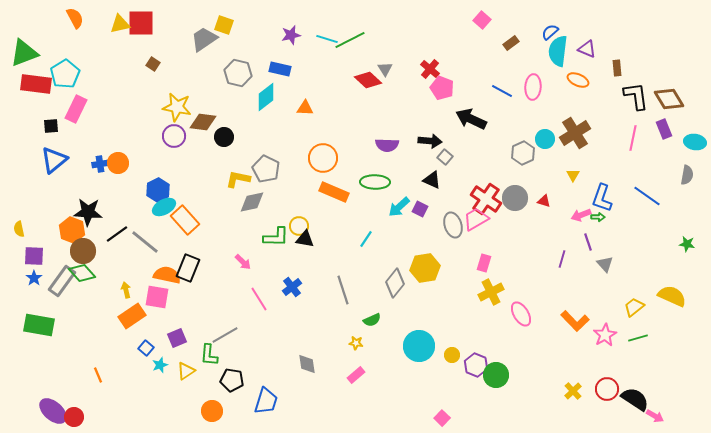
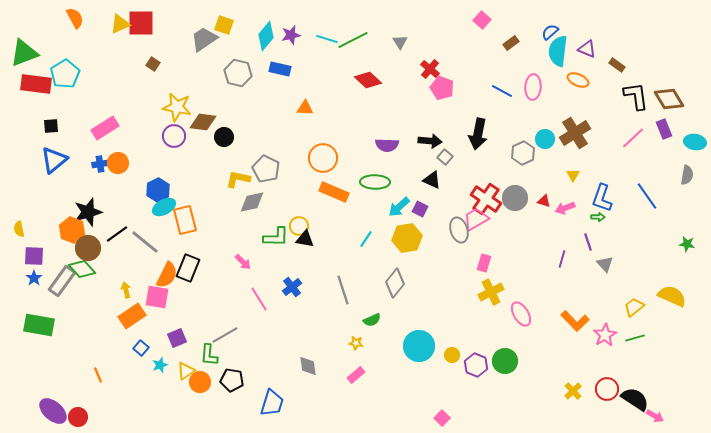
yellow triangle at (120, 24): rotated 10 degrees counterclockwise
green line at (350, 40): moved 3 px right
brown rectangle at (617, 68): moved 3 px up; rotated 49 degrees counterclockwise
gray triangle at (385, 69): moved 15 px right, 27 px up
cyan diamond at (266, 97): moved 61 px up; rotated 12 degrees counterclockwise
pink rectangle at (76, 109): moved 29 px right, 19 px down; rotated 32 degrees clockwise
black arrow at (471, 119): moved 7 px right, 15 px down; rotated 104 degrees counterclockwise
pink line at (633, 138): rotated 35 degrees clockwise
blue line at (647, 196): rotated 20 degrees clockwise
black star at (88, 212): rotated 20 degrees counterclockwise
pink arrow at (581, 215): moved 16 px left, 7 px up
orange rectangle at (185, 220): rotated 28 degrees clockwise
gray ellipse at (453, 225): moved 6 px right, 5 px down
brown circle at (83, 251): moved 5 px right, 3 px up
yellow hexagon at (425, 268): moved 18 px left, 30 px up
green diamond at (82, 273): moved 4 px up
orange semicircle at (167, 275): rotated 104 degrees clockwise
green line at (638, 338): moved 3 px left
blue square at (146, 348): moved 5 px left
gray diamond at (307, 364): moved 1 px right, 2 px down
green circle at (496, 375): moved 9 px right, 14 px up
blue trapezoid at (266, 401): moved 6 px right, 2 px down
orange circle at (212, 411): moved 12 px left, 29 px up
red circle at (74, 417): moved 4 px right
